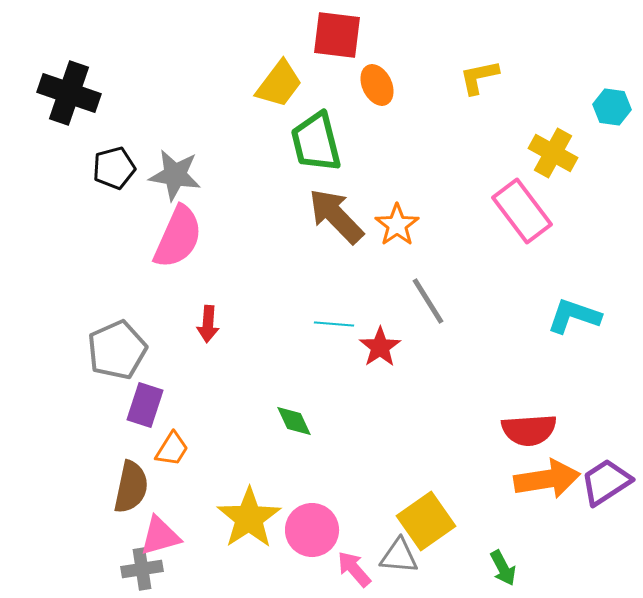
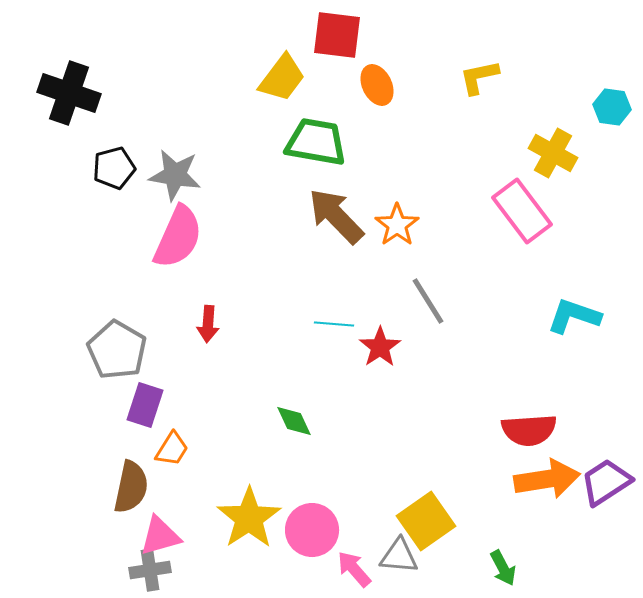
yellow trapezoid: moved 3 px right, 6 px up
green trapezoid: rotated 114 degrees clockwise
gray pentagon: rotated 18 degrees counterclockwise
gray cross: moved 8 px right, 1 px down
